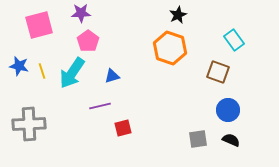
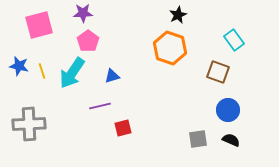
purple star: moved 2 px right
